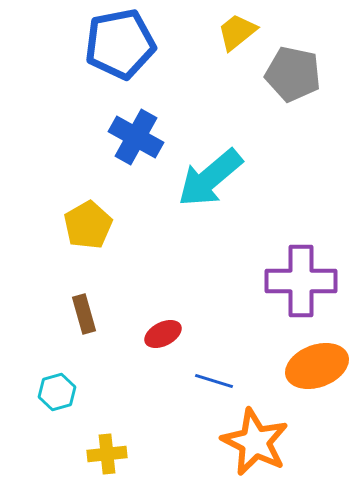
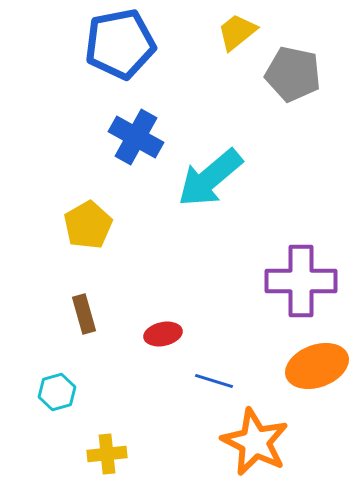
red ellipse: rotated 15 degrees clockwise
